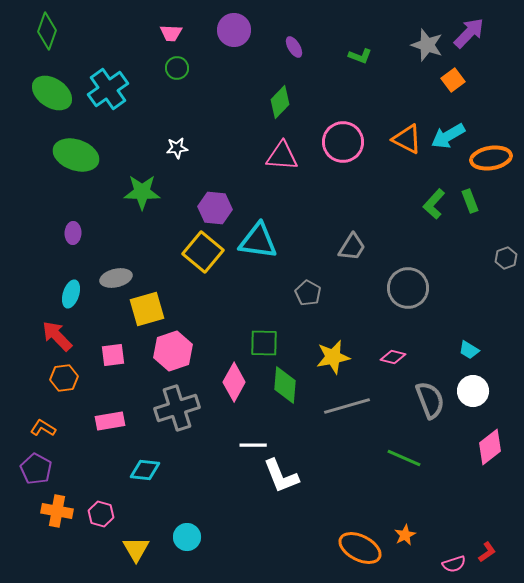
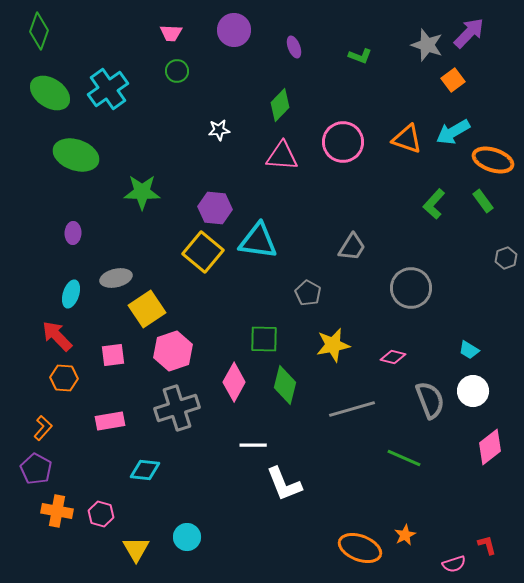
green diamond at (47, 31): moved 8 px left
purple ellipse at (294, 47): rotated 10 degrees clockwise
green circle at (177, 68): moved 3 px down
green ellipse at (52, 93): moved 2 px left
green diamond at (280, 102): moved 3 px down
cyan arrow at (448, 136): moved 5 px right, 4 px up
orange triangle at (407, 139): rotated 8 degrees counterclockwise
white star at (177, 148): moved 42 px right, 18 px up
orange ellipse at (491, 158): moved 2 px right, 2 px down; rotated 27 degrees clockwise
green rectangle at (470, 201): moved 13 px right; rotated 15 degrees counterclockwise
gray circle at (408, 288): moved 3 px right
yellow square at (147, 309): rotated 18 degrees counterclockwise
green square at (264, 343): moved 4 px up
yellow star at (333, 357): moved 12 px up
orange hexagon at (64, 378): rotated 12 degrees clockwise
green diamond at (285, 385): rotated 9 degrees clockwise
gray line at (347, 406): moved 5 px right, 3 px down
orange L-shape at (43, 428): rotated 100 degrees clockwise
white L-shape at (281, 476): moved 3 px right, 8 px down
orange ellipse at (360, 548): rotated 6 degrees counterclockwise
red L-shape at (487, 552): moved 7 px up; rotated 70 degrees counterclockwise
